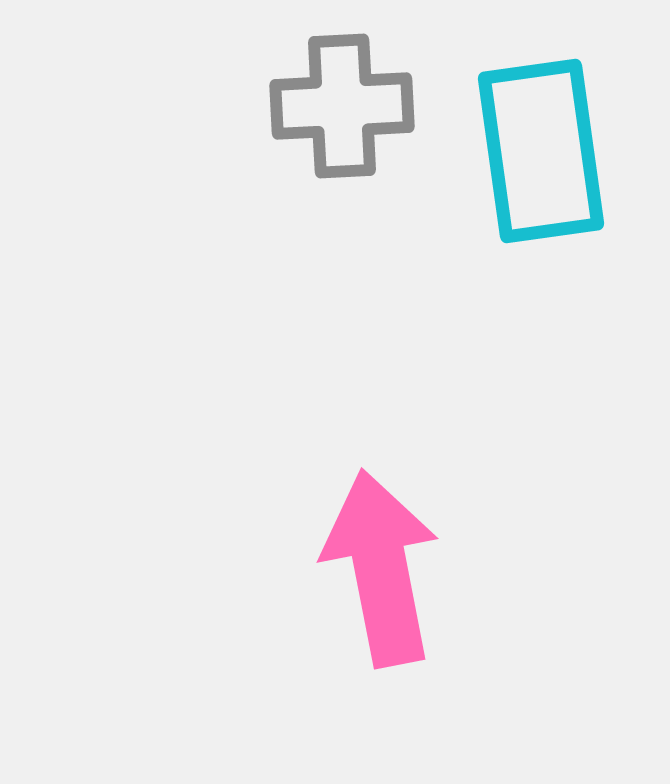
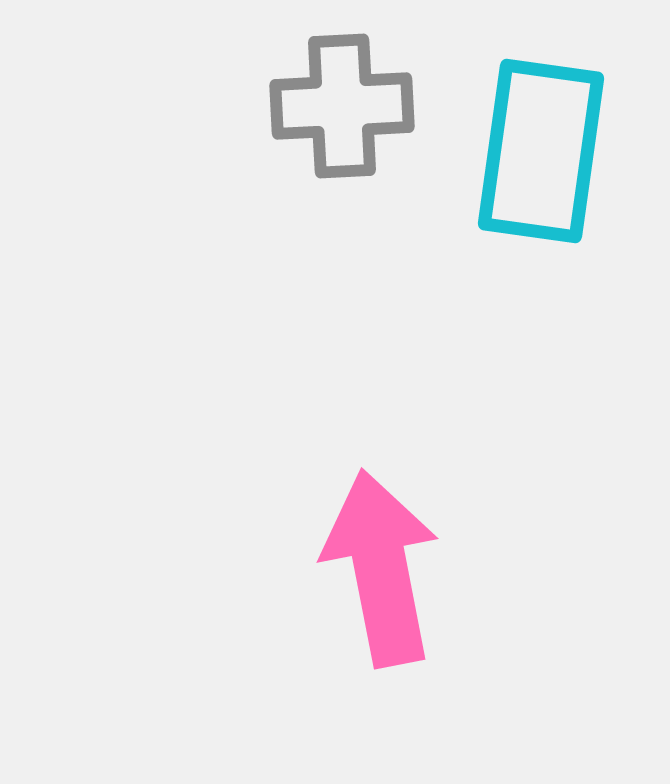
cyan rectangle: rotated 16 degrees clockwise
